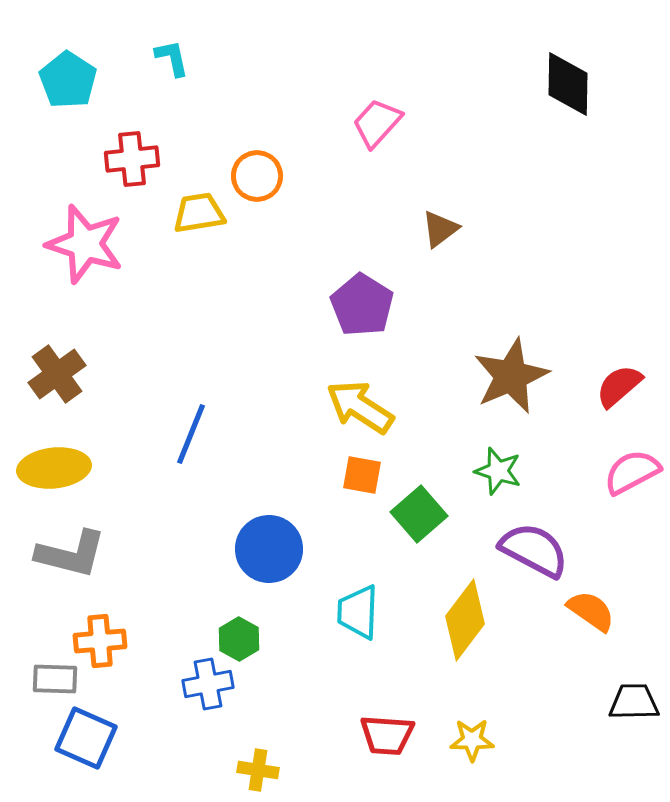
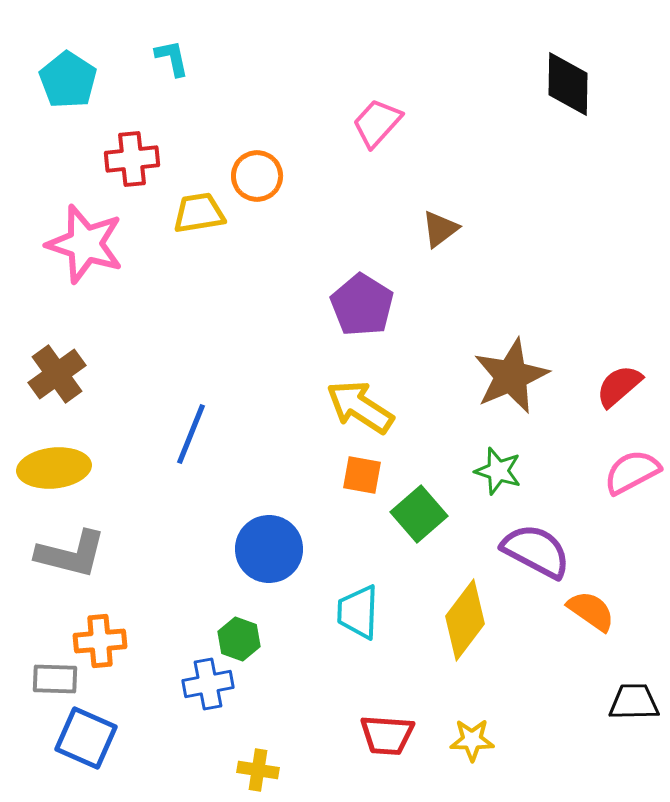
purple semicircle: moved 2 px right, 1 px down
green hexagon: rotated 9 degrees counterclockwise
